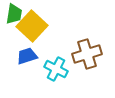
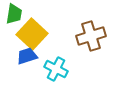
yellow square: moved 8 px down
brown cross: moved 4 px right, 18 px up
